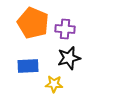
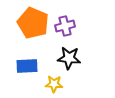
purple cross: moved 3 px up; rotated 18 degrees counterclockwise
black star: rotated 20 degrees clockwise
blue rectangle: moved 1 px left
